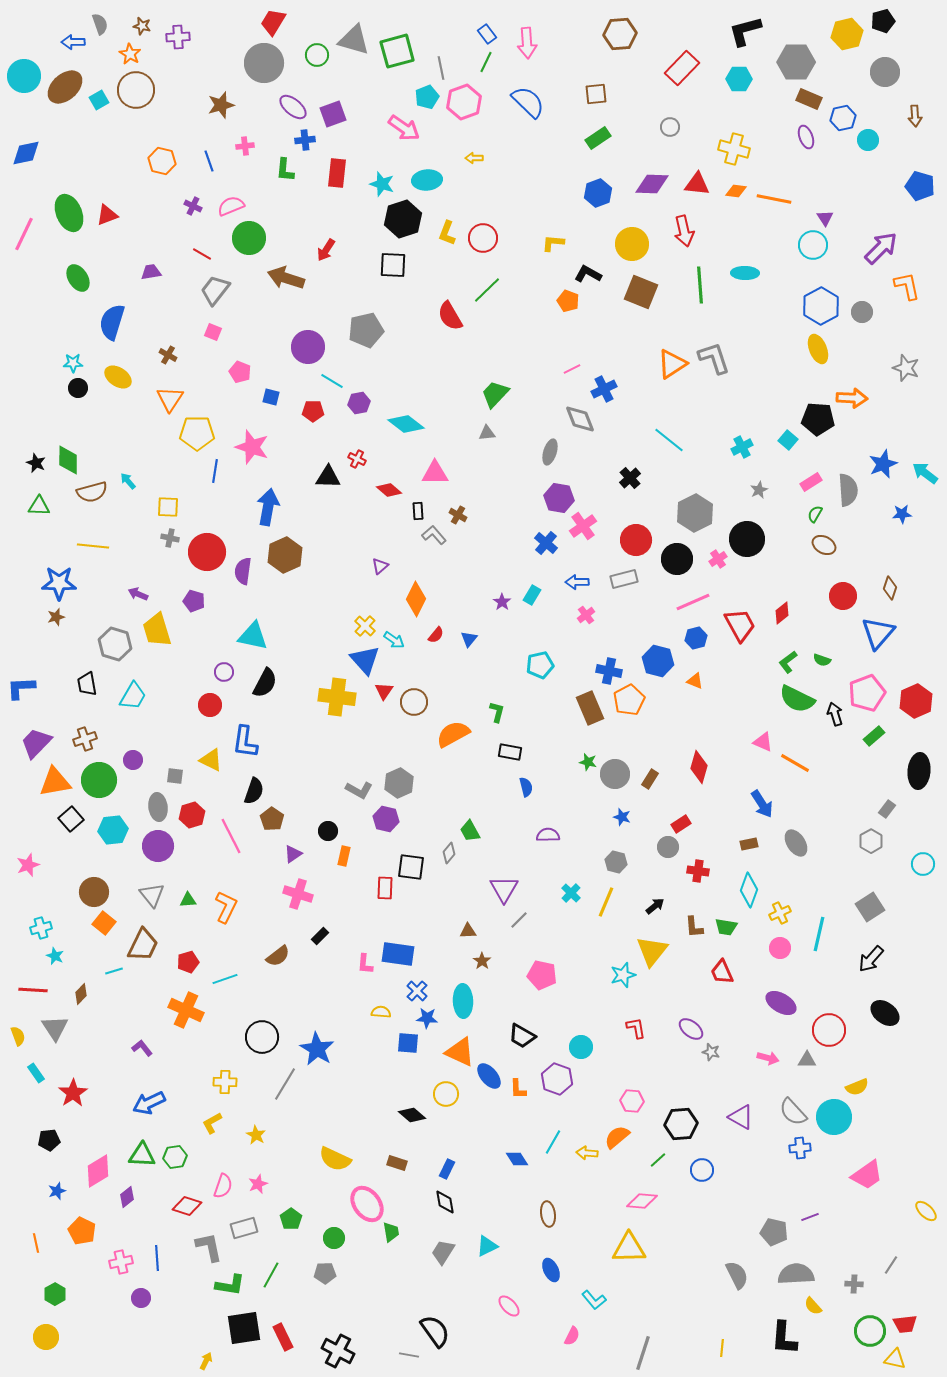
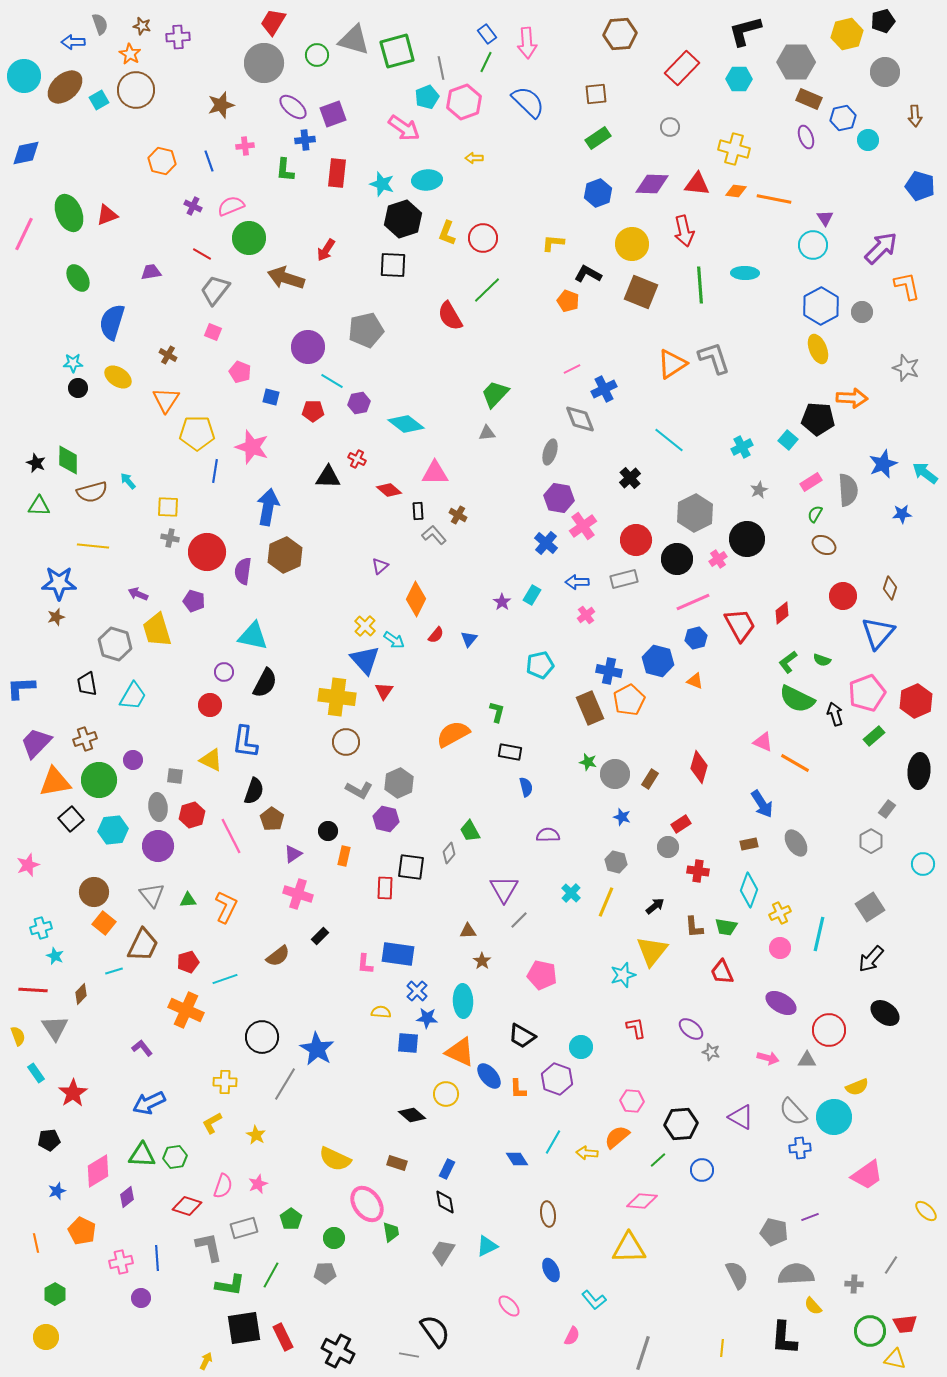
orange triangle at (170, 399): moved 4 px left, 1 px down
brown circle at (414, 702): moved 68 px left, 40 px down
